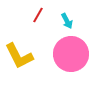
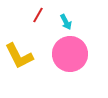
cyan arrow: moved 1 px left, 1 px down
pink circle: moved 1 px left
